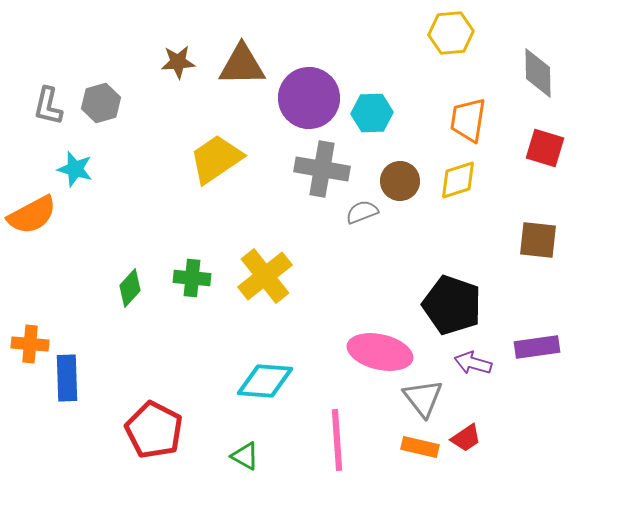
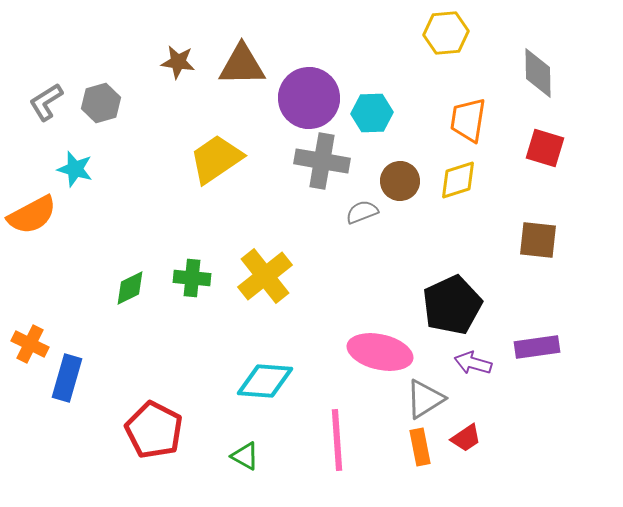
yellow hexagon: moved 5 px left
brown star: rotated 12 degrees clockwise
gray L-shape: moved 2 px left, 4 px up; rotated 45 degrees clockwise
gray cross: moved 8 px up
green diamond: rotated 21 degrees clockwise
black pentagon: rotated 28 degrees clockwise
orange cross: rotated 21 degrees clockwise
blue rectangle: rotated 18 degrees clockwise
gray triangle: moved 2 px right, 1 px down; rotated 36 degrees clockwise
orange rectangle: rotated 66 degrees clockwise
